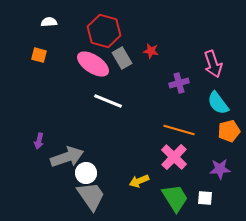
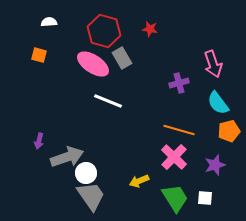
red star: moved 1 px left, 22 px up
purple star: moved 5 px left, 4 px up; rotated 15 degrees counterclockwise
